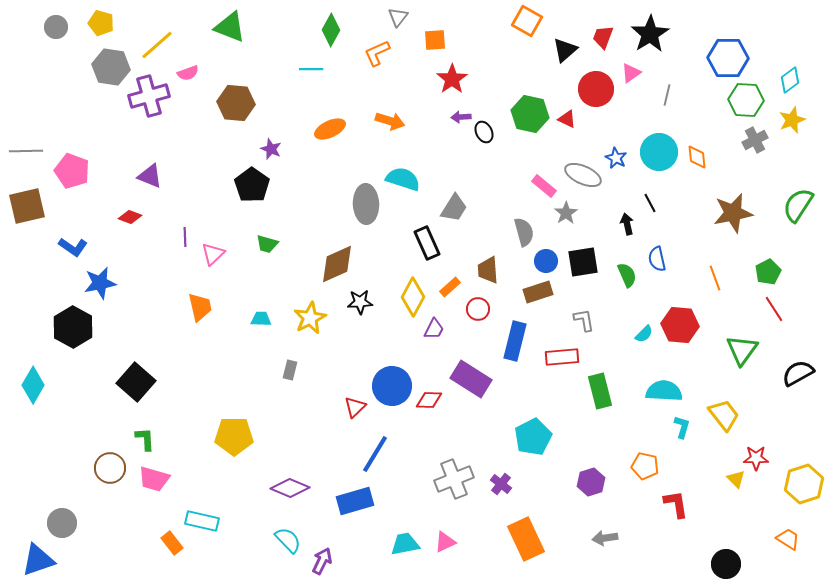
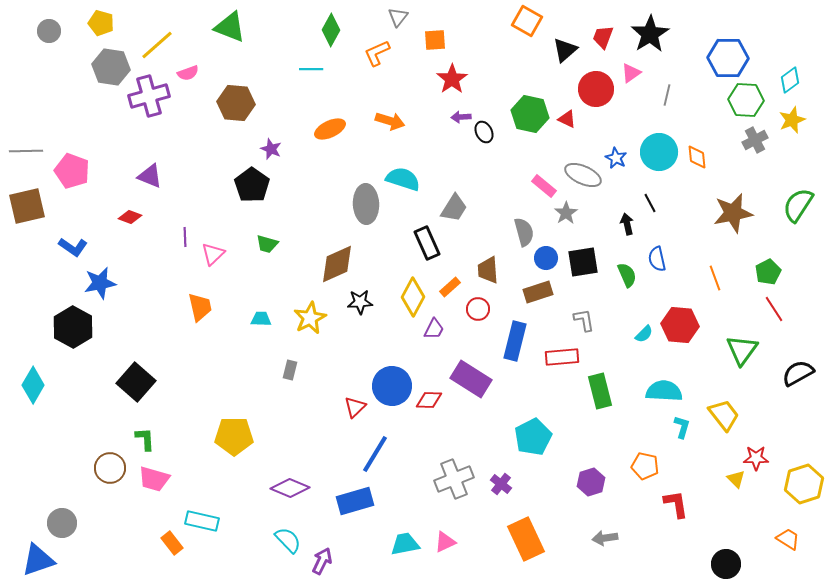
gray circle at (56, 27): moved 7 px left, 4 px down
blue circle at (546, 261): moved 3 px up
